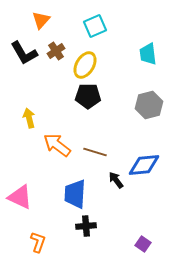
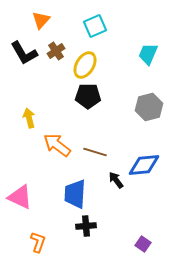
cyan trapezoid: rotated 30 degrees clockwise
gray hexagon: moved 2 px down
